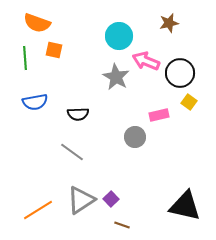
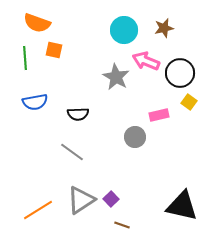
brown star: moved 5 px left, 5 px down
cyan circle: moved 5 px right, 6 px up
black triangle: moved 3 px left
